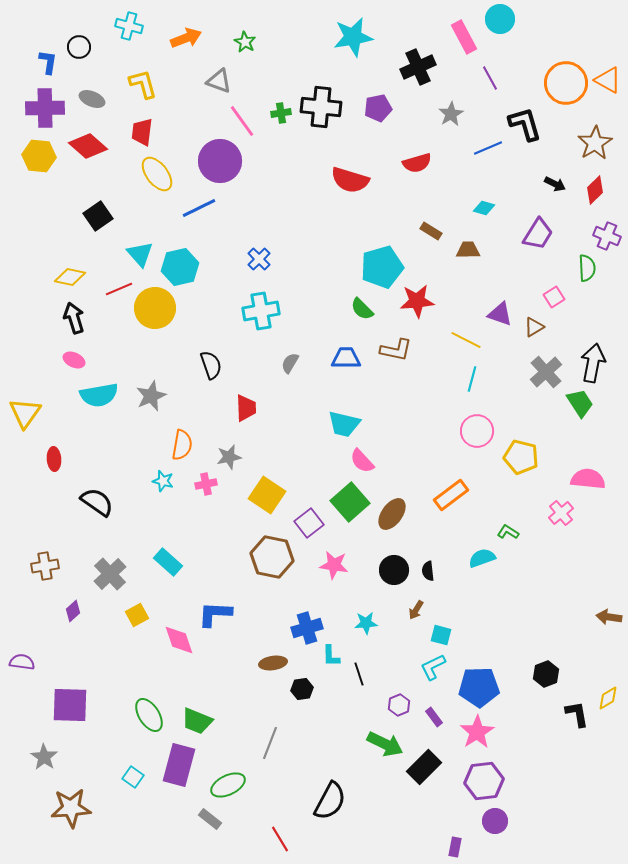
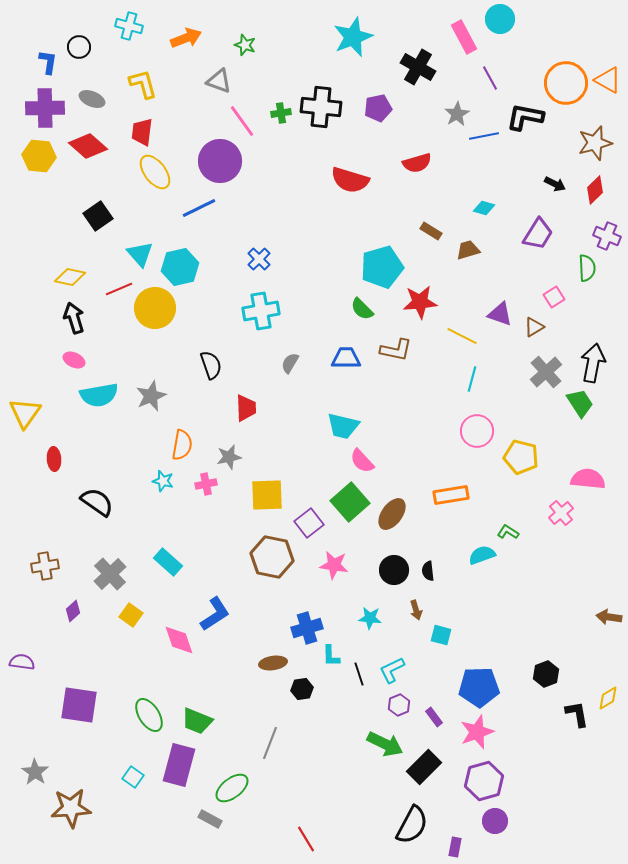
cyan star at (353, 37): rotated 12 degrees counterclockwise
green star at (245, 42): moved 3 px down; rotated 10 degrees counterclockwise
black cross at (418, 67): rotated 36 degrees counterclockwise
gray star at (451, 114): moved 6 px right
black L-shape at (525, 124): moved 7 px up; rotated 63 degrees counterclockwise
brown star at (595, 143): rotated 16 degrees clockwise
blue line at (488, 148): moved 4 px left, 12 px up; rotated 12 degrees clockwise
yellow ellipse at (157, 174): moved 2 px left, 2 px up
brown trapezoid at (468, 250): rotated 15 degrees counterclockwise
red star at (417, 301): moved 3 px right, 1 px down
yellow line at (466, 340): moved 4 px left, 4 px up
cyan trapezoid at (344, 424): moved 1 px left, 2 px down
yellow square at (267, 495): rotated 36 degrees counterclockwise
orange rectangle at (451, 495): rotated 28 degrees clockwise
cyan semicircle at (482, 558): moved 3 px up
brown arrow at (416, 610): rotated 48 degrees counterclockwise
blue L-shape at (215, 614): rotated 144 degrees clockwise
yellow square at (137, 615): moved 6 px left; rotated 25 degrees counterclockwise
cyan star at (366, 623): moved 4 px right, 5 px up; rotated 10 degrees clockwise
cyan L-shape at (433, 667): moved 41 px left, 3 px down
purple square at (70, 705): moved 9 px right; rotated 6 degrees clockwise
pink star at (477, 732): rotated 12 degrees clockwise
gray star at (44, 757): moved 9 px left, 15 px down
purple hexagon at (484, 781): rotated 9 degrees counterclockwise
green ellipse at (228, 785): moved 4 px right, 3 px down; rotated 12 degrees counterclockwise
black semicircle at (330, 801): moved 82 px right, 24 px down
gray rectangle at (210, 819): rotated 10 degrees counterclockwise
red line at (280, 839): moved 26 px right
